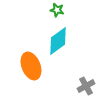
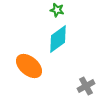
cyan diamond: moved 2 px up
orange ellipse: moved 2 px left; rotated 28 degrees counterclockwise
